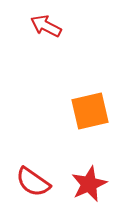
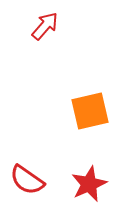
red arrow: moved 1 px left; rotated 104 degrees clockwise
red semicircle: moved 6 px left, 2 px up
